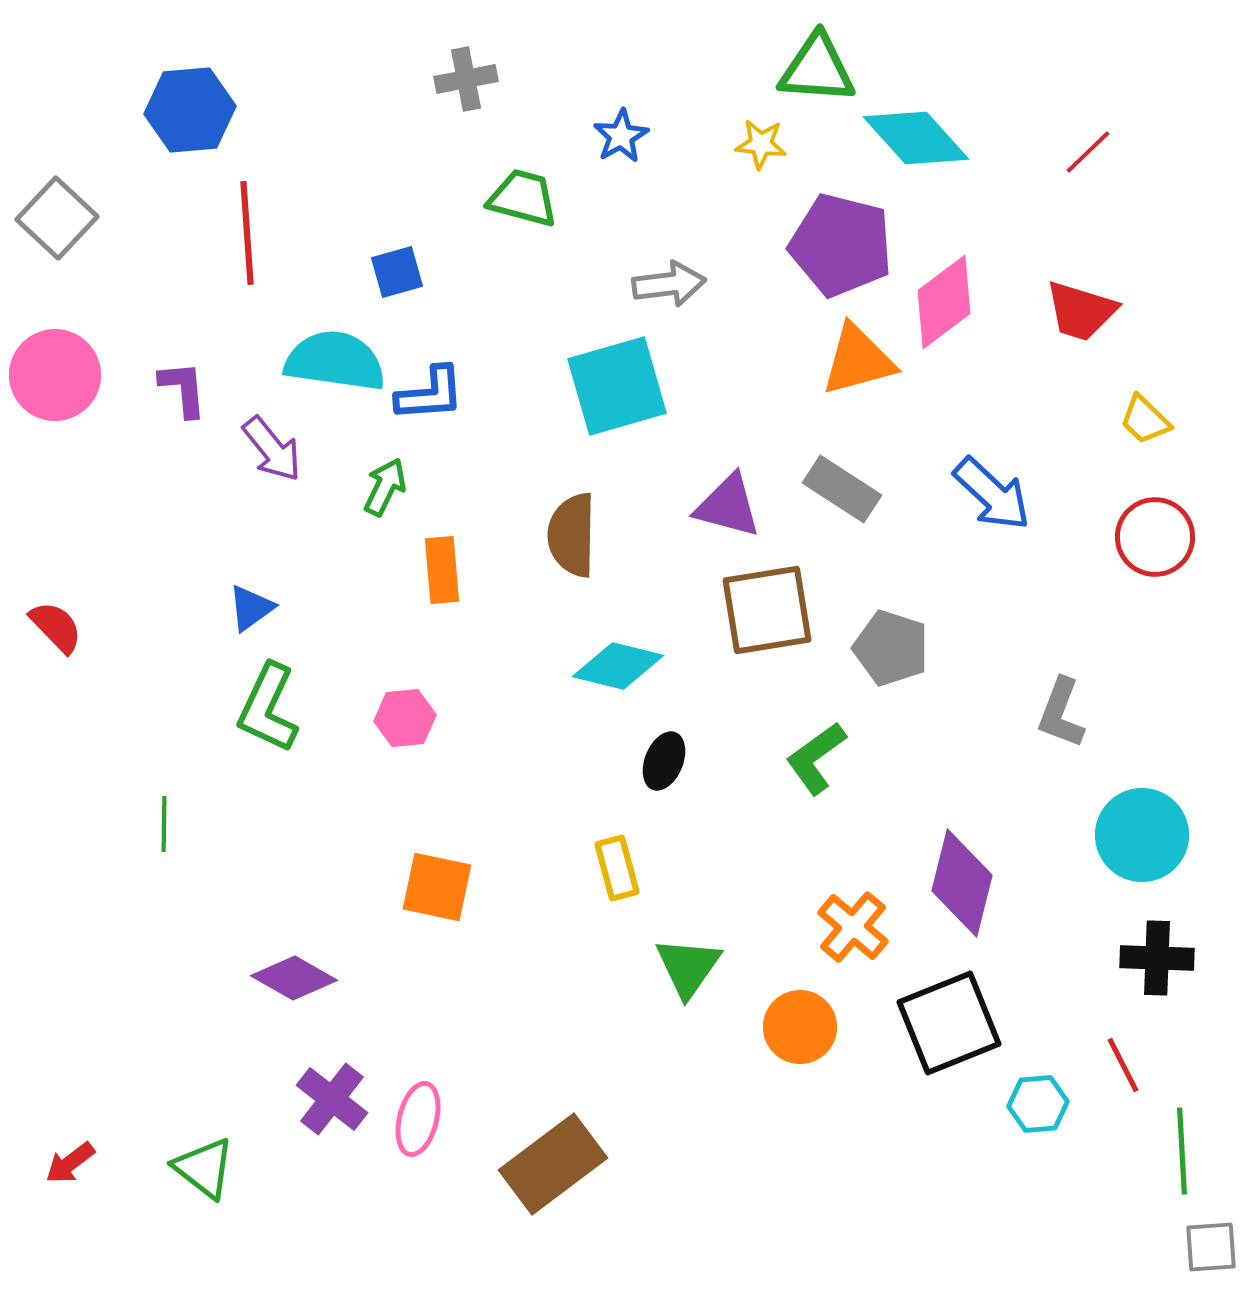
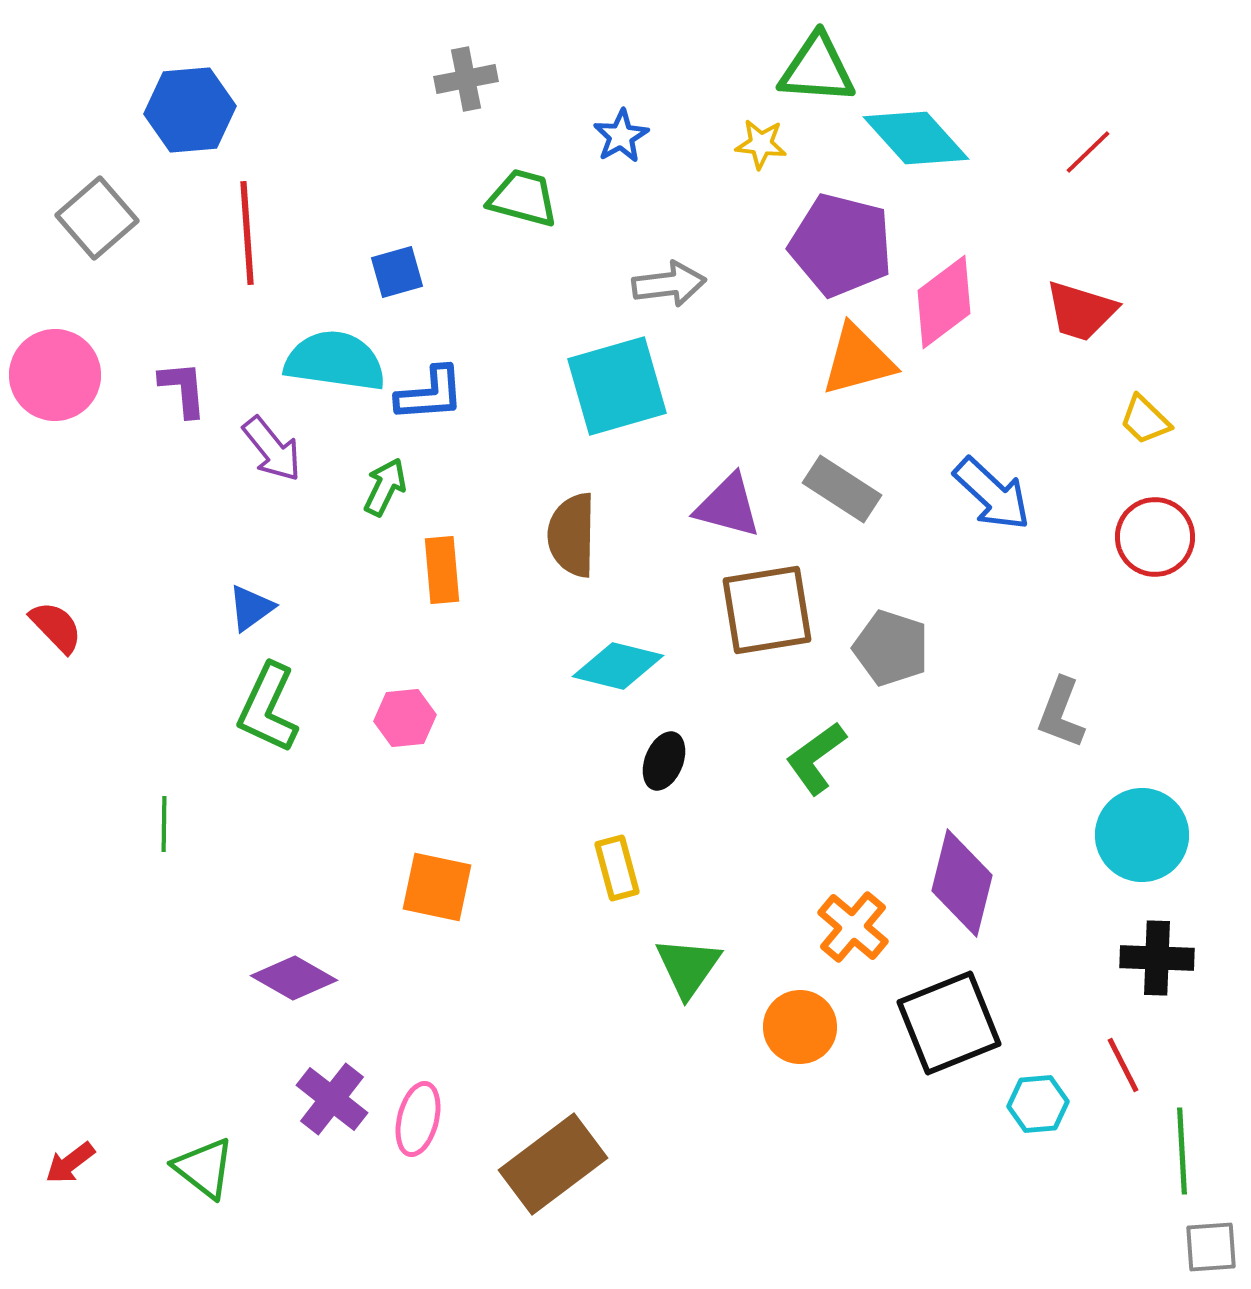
gray square at (57, 218): moved 40 px right; rotated 6 degrees clockwise
